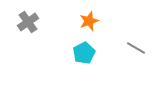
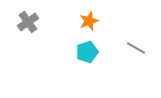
cyan pentagon: moved 3 px right, 1 px up; rotated 10 degrees clockwise
